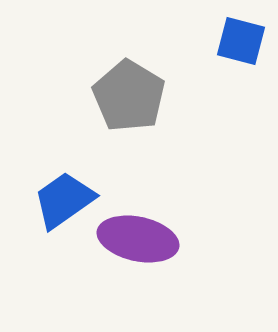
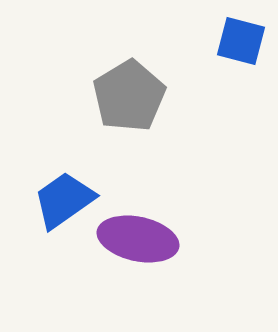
gray pentagon: rotated 10 degrees clockwise
